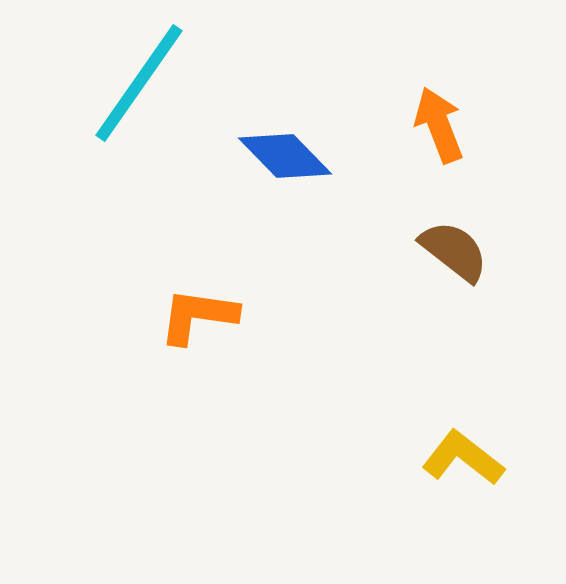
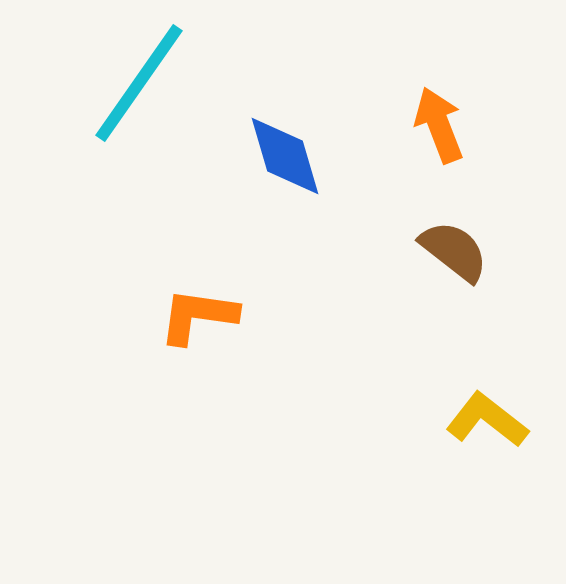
blue diamond: rotated 28 degrees clockwise
yellow L-shape: moved 24 px right, 38 px up
